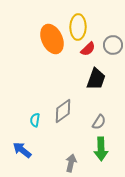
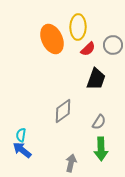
cyan semicircle: moved 14 px left, 15 px down
